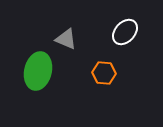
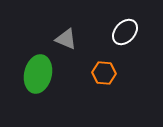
green ellipse: moved 3 px down
